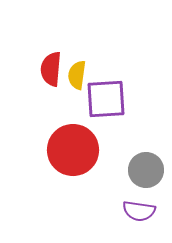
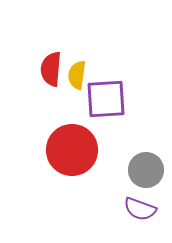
red circle: moved 1 px left
purple semicircle: moved 1 px right, 2 px up; rotated 12 degrees clockwise
